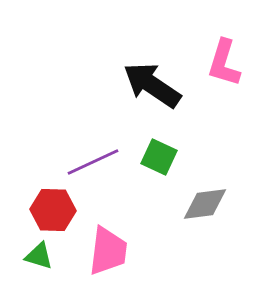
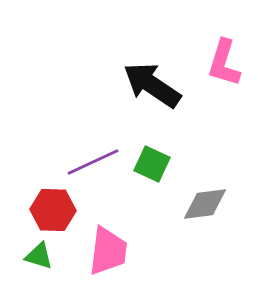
green square: moved 7 px left, 7 px down
